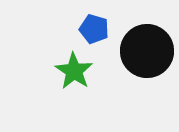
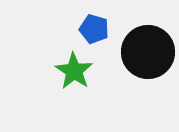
black circle: moved 1 px right, 1 px down
